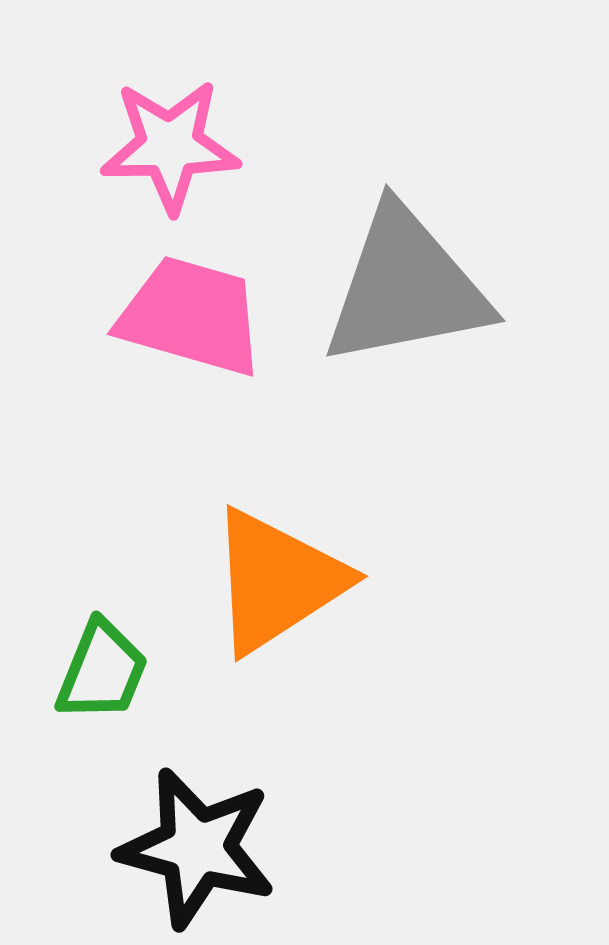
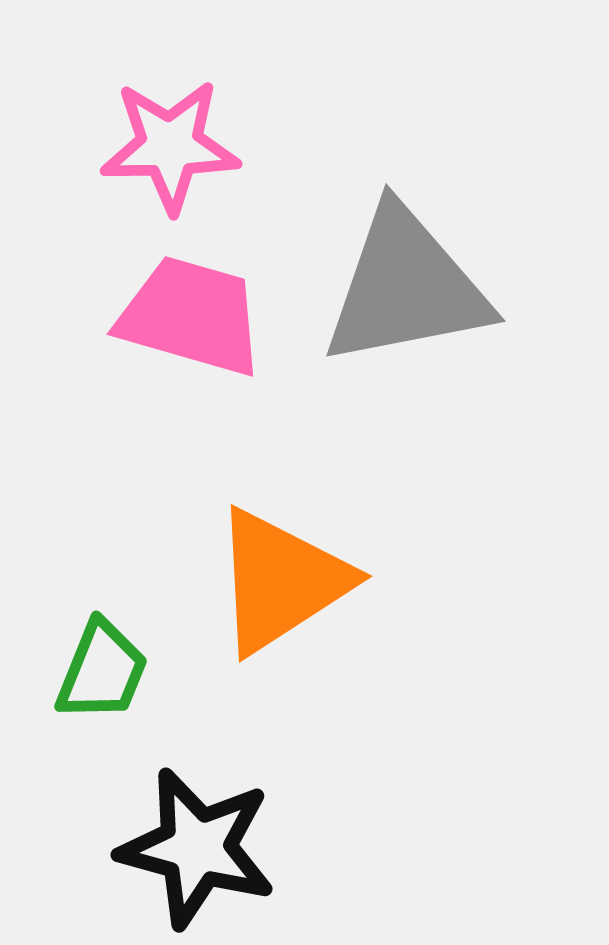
orange triangle: moved 4 px right
